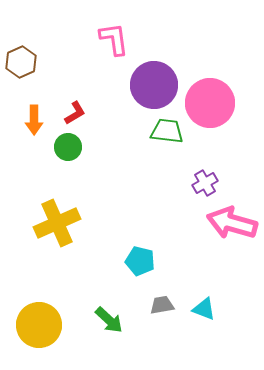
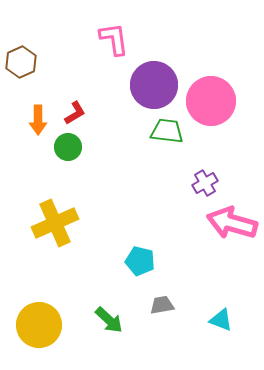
pink circle: moved 1 px right, 2 px up
orange arrow: moved 4 px right
yellow cross: moved 2 px left
cyan triangle: moved 17 px right, 11 px down
